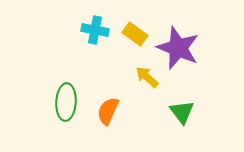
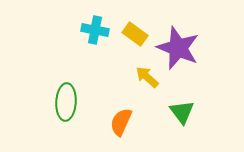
orange semicircle: moved 13 px right, 11 px down
